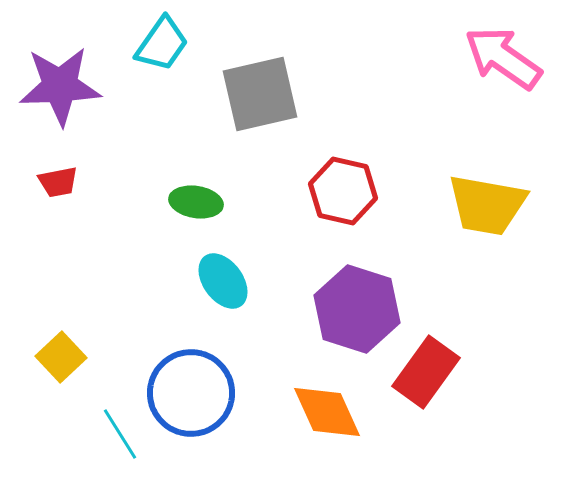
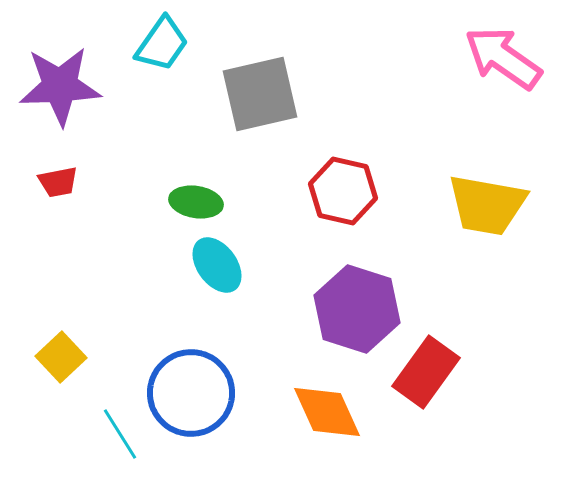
cyan ellipse: moved 6 px left, 16 px up
